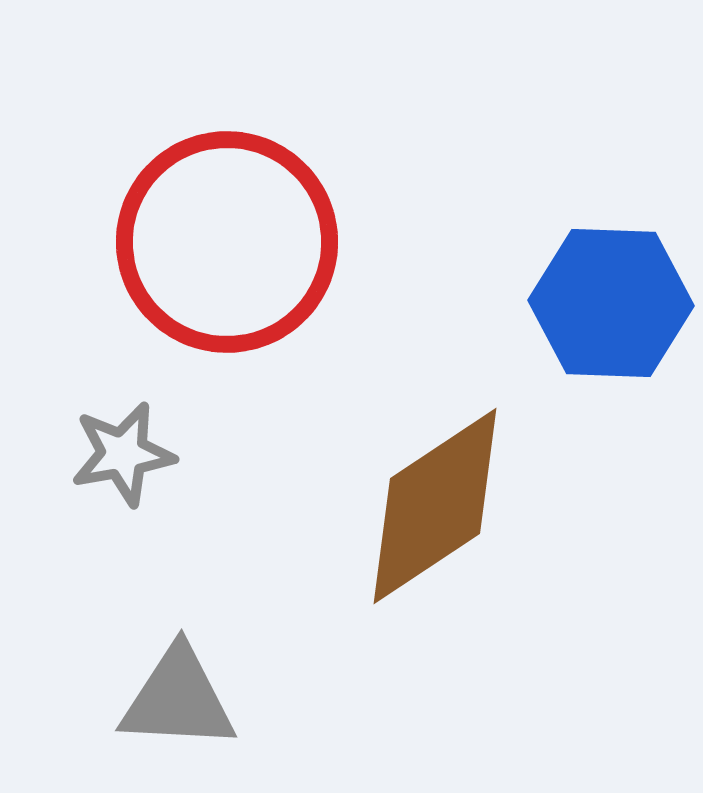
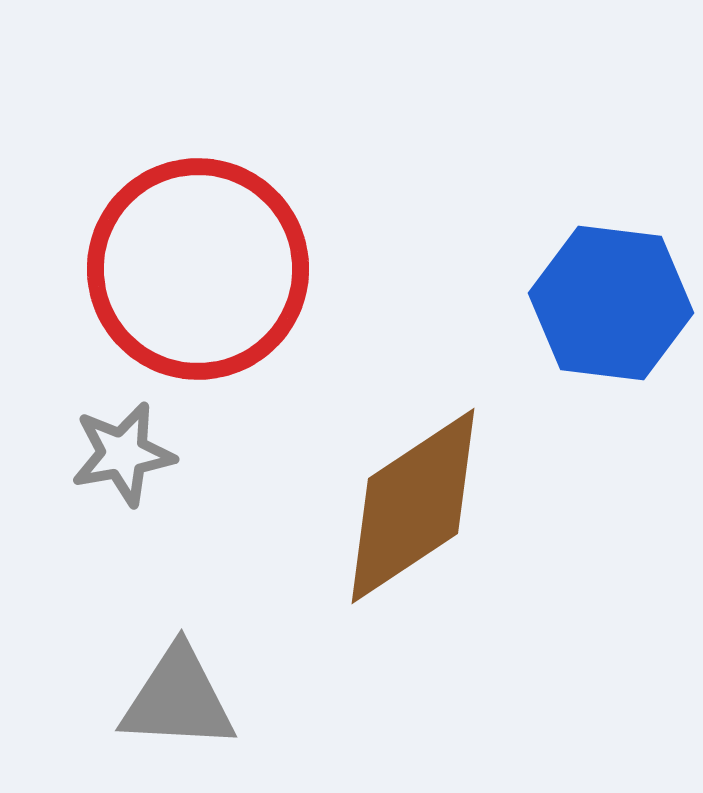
red circle: moved 29 px left, 27 px down
blue hexagon: rotated 5 degrees clockwise
brown diamond: moved 22 px left
